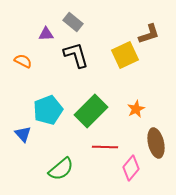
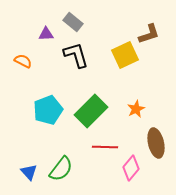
blue triangle: moved 6 px right, 38 px down
green semicircle: rotated 12 degrees counterclockwise
